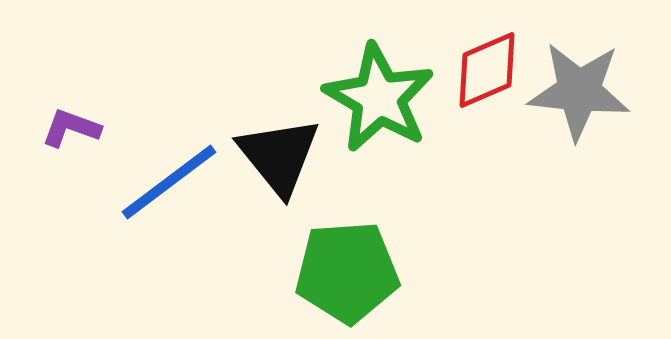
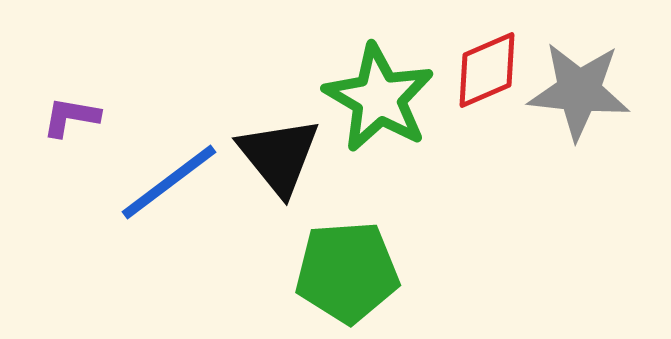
purple L-shape: moved 11 px up; rotated 10 degrees counterclockwise
